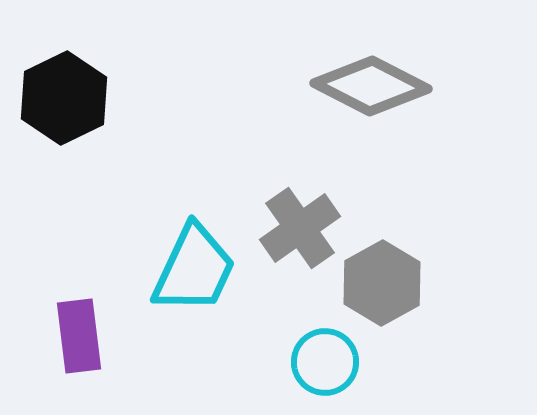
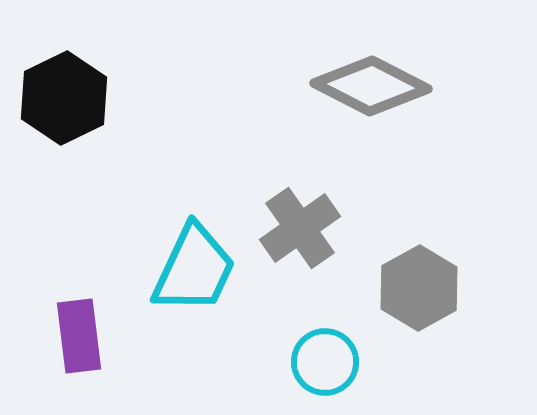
gray hexagon: moved 37 px right, 5 px down
